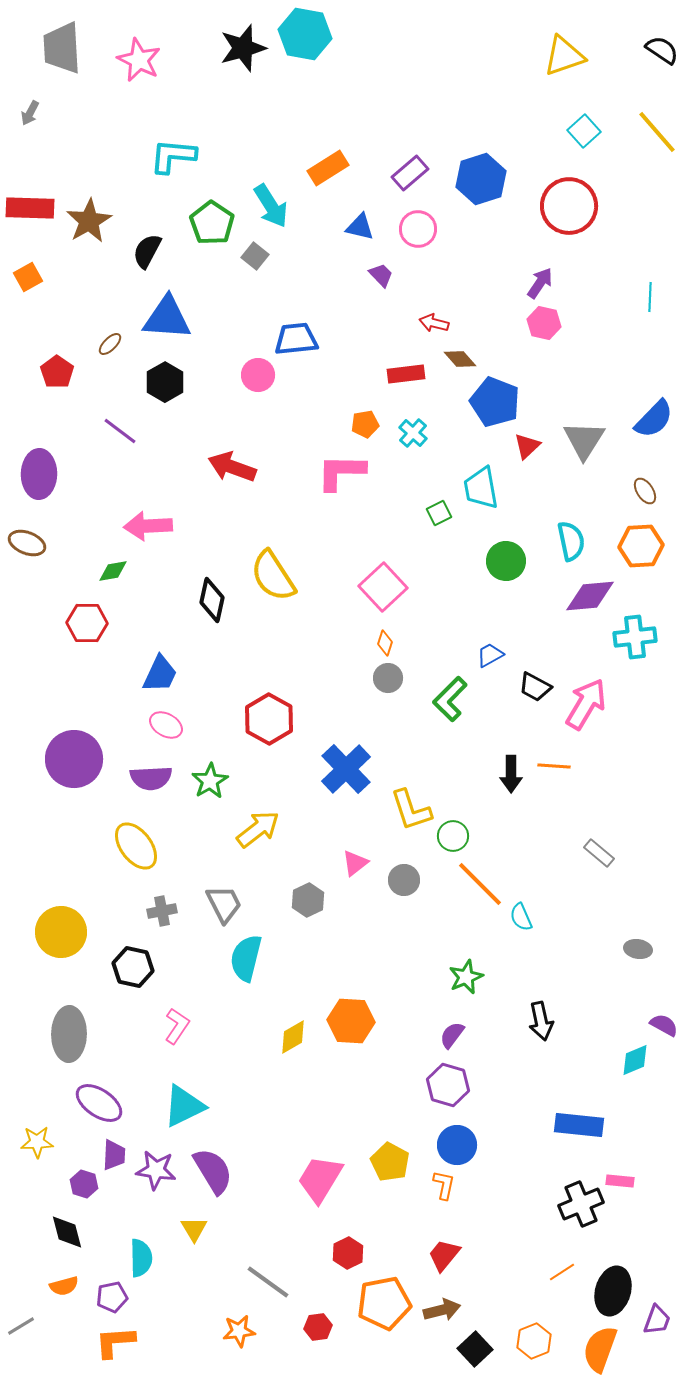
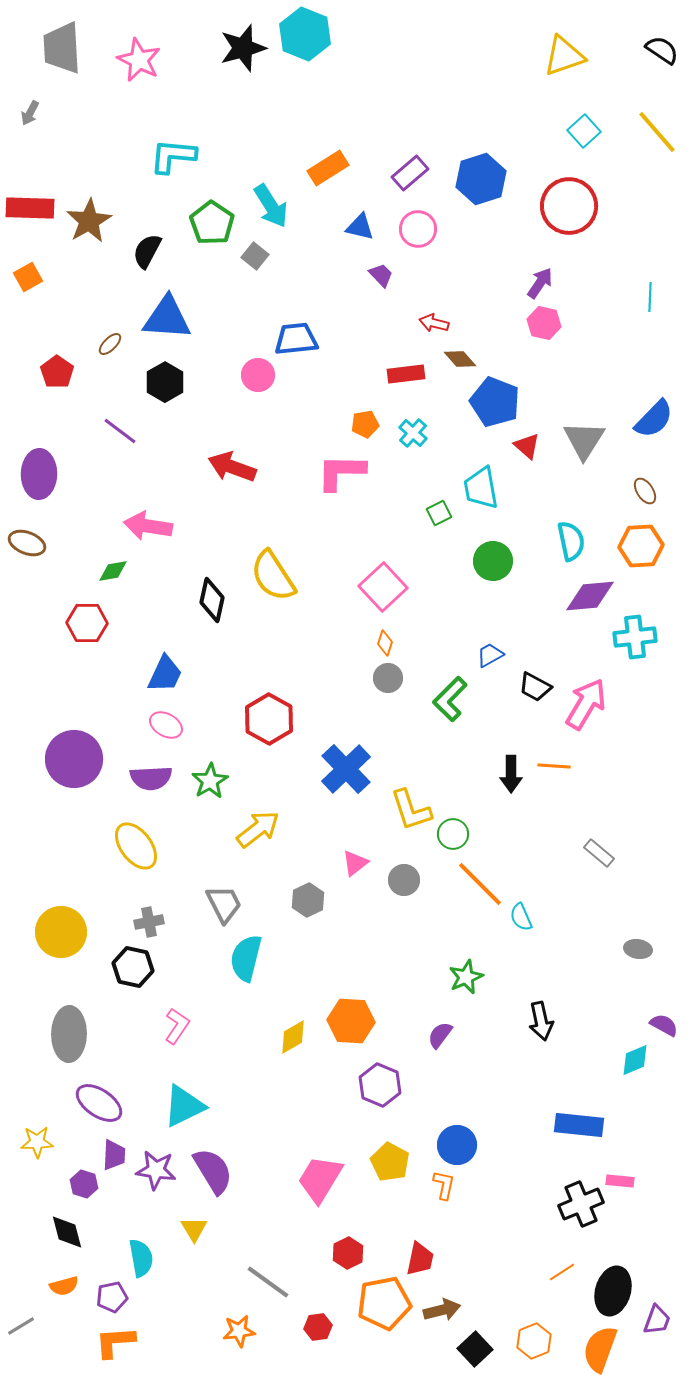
cyan hexagon at (305, 34): rotated 12 degrees clockwise
red triangle at (527, 446): rotated 36 degrees counterclockwise
pink arrow at (148, 526): rotated 12 degrees clockwise
green circle at (506, 561): moved 13 px left
blue trapezoid at (160, 674): moved 5 px right
green circle at (453, 836): moved 2 px up
gray cross at (162, 911): moved 13 px left, 11 px down
purple semicircle at (452, 1035): moved 12 px left
purple hexagon at (448, 1085): moved 68 px left; rotated 6 degrees clockwise
red trapezoid at (444, 1255): moved 24 px left, 4 px down; rotated 153 degrees clockwise
cyan semicircle at (141, 1258): rotated 9 degrees counterclockwise
